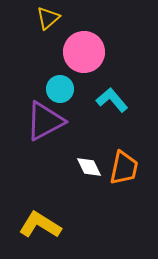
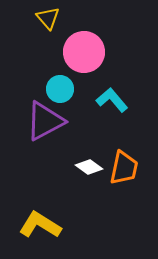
yellow triangle: rotated 30 degrees counterclockwise
white diamond: rotated 28 degrees counterclockwise
